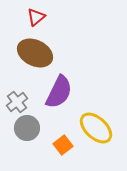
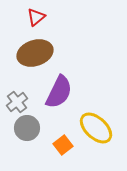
brown ellipse: rotated 44 degrees counterclockwise
